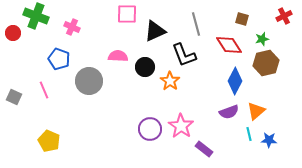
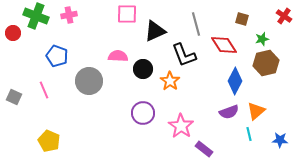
red cross: rotated 28 degrees counterclockwise
pink cross: moved 3 px left, 12 px up; rotated 35 degrees counterclockwise
red diamond: moved 5 px left
blue pentagon: moved 2 px left, 3 px up
black circle: moved 2 px left, 2 px down
purple circle: moved 7 px left, 16 px up
blue star: moved 11 px right
